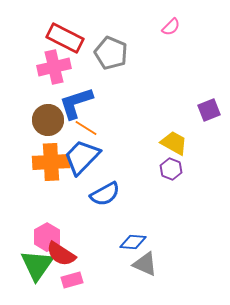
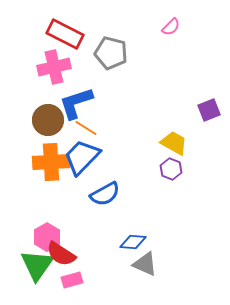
red rectangle: moved 4 px up
gray pentagon: rotated 8 degrees counterclockwise
